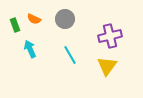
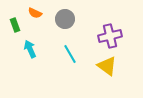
orange semicircle: moved 1 px right, 6 px up
cyan line: moved 1 px up
yellow triangle: rotated 30 degrees counterclockwise
